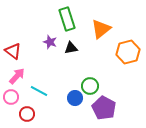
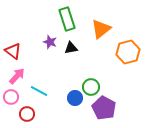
green circle: moved 1 px right, 1 px down
